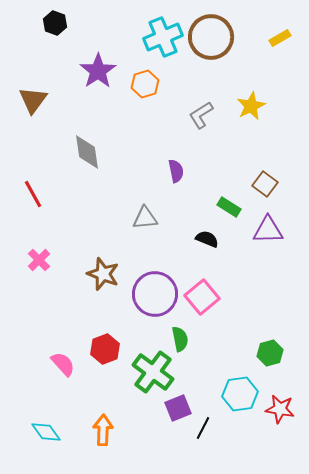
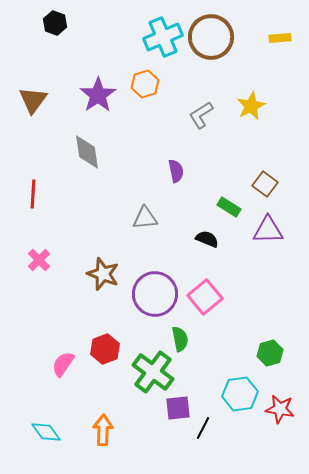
yellow rectangle: rotated 25 degrees clockwise
purple star: moved 24 px down
red line: rotated 32 degrees clockwise
pink square: moved 3 px right
pink semicircle: rotated 104 degrees counterclockwise
purple square: rotated 16 degrees clockwise
